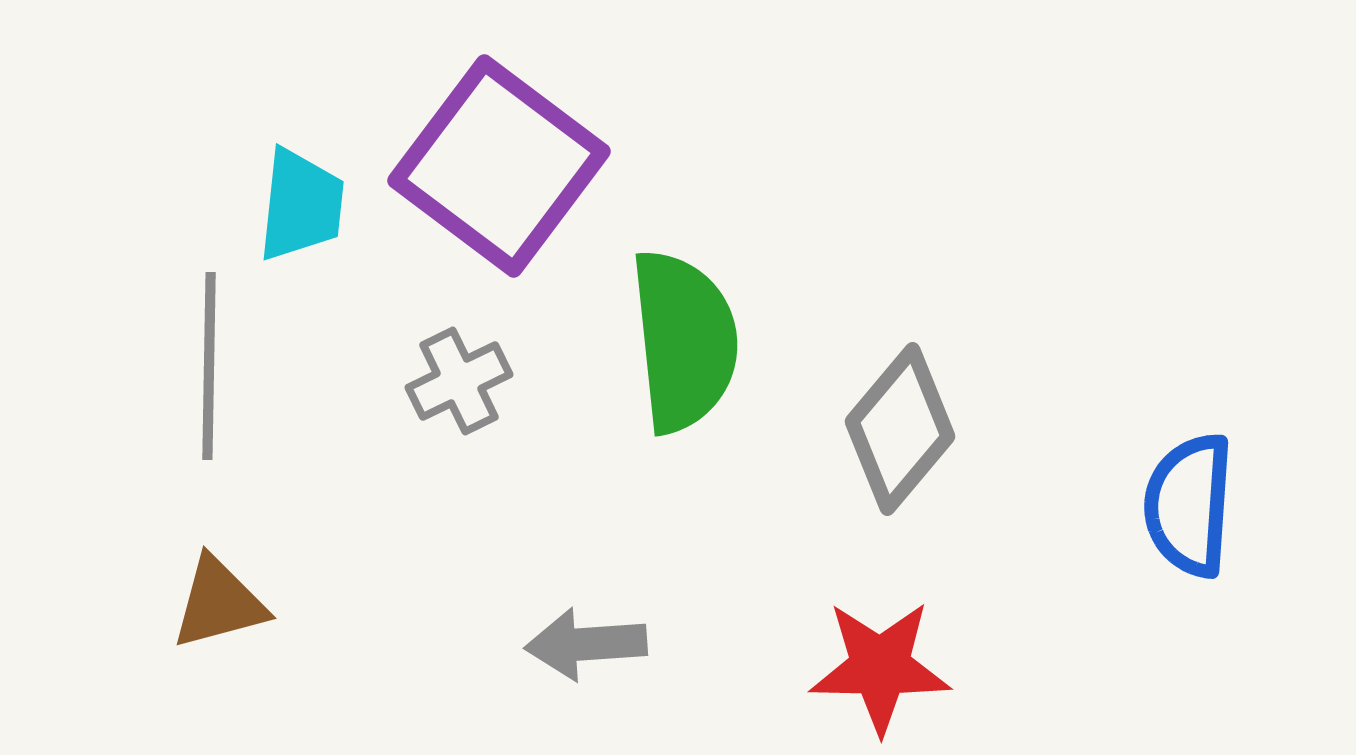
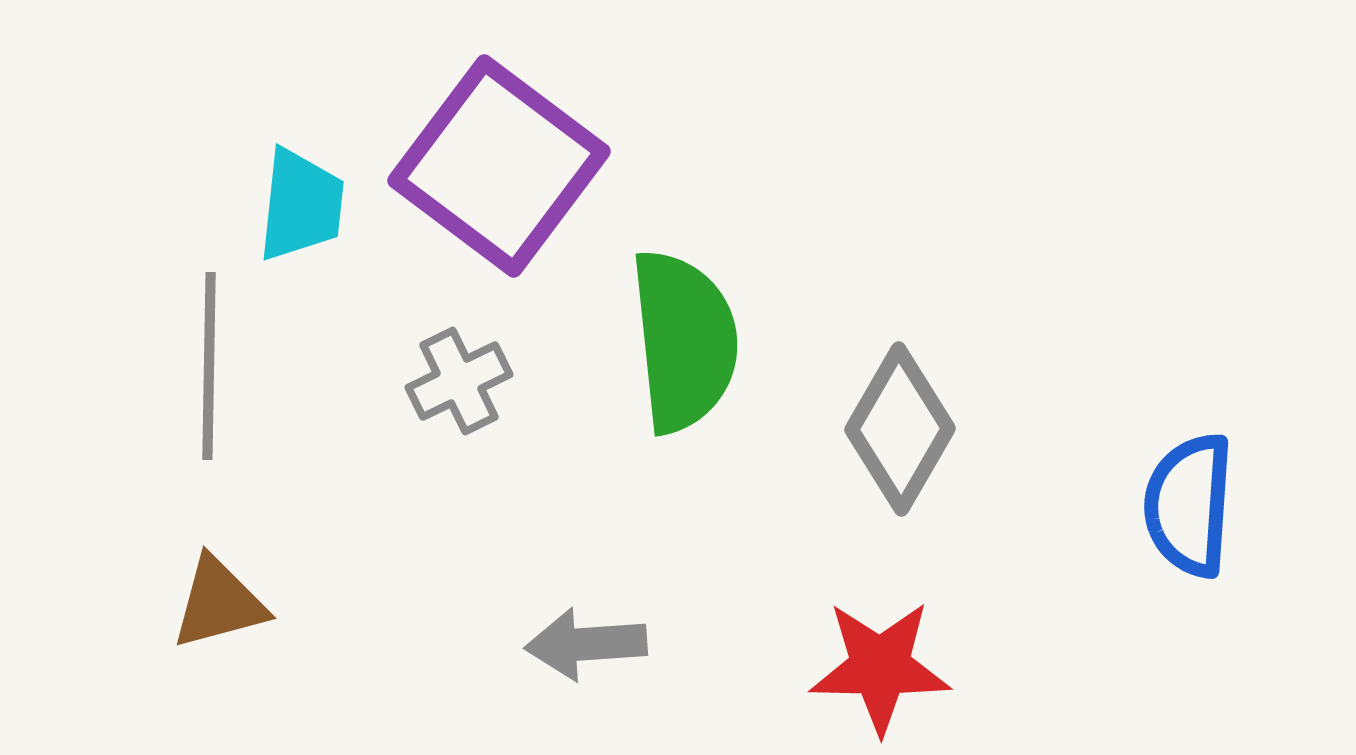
gray diamond: rotated 10 degrees counterclockwise
